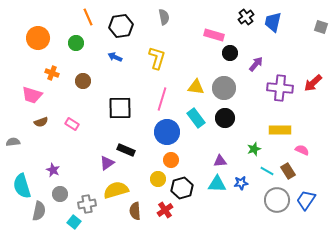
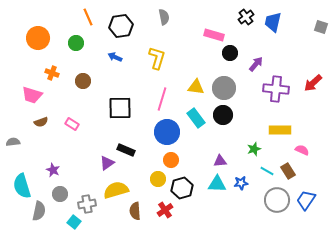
purple cross at (280, 88): moved 4 px left, 1 px down
black circle at (225, 118): moved 2 px left, 3 px up
